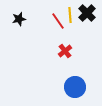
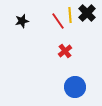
black star: moved 3 px right, 2 px down
